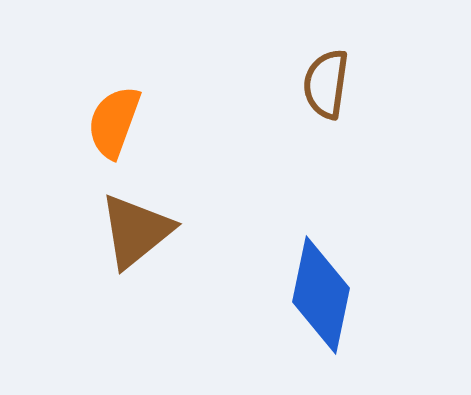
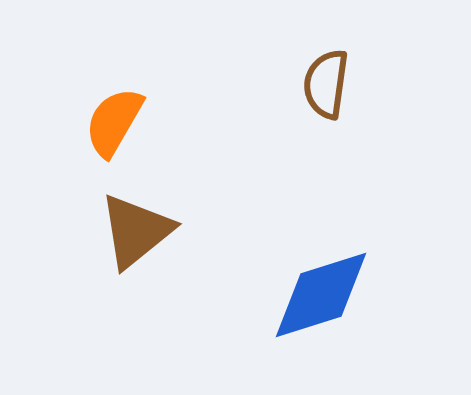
orange semicircle: rotated 10 degrees clockwise
blue diamond: rotated 61 degrees clockwise
